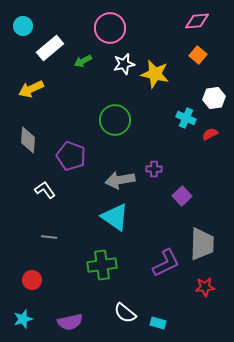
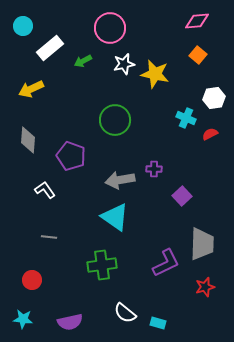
red star: rotated 12 degrees counterclockwise
cyan star: rotated 24 degrees clockwise
